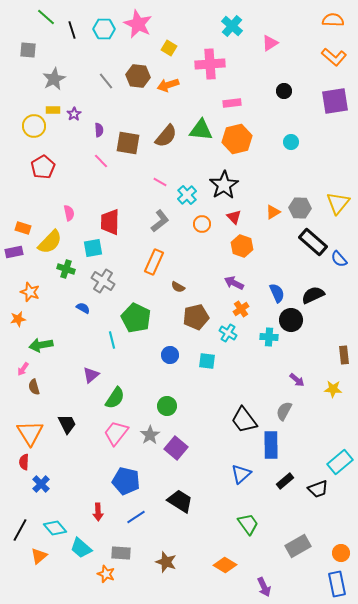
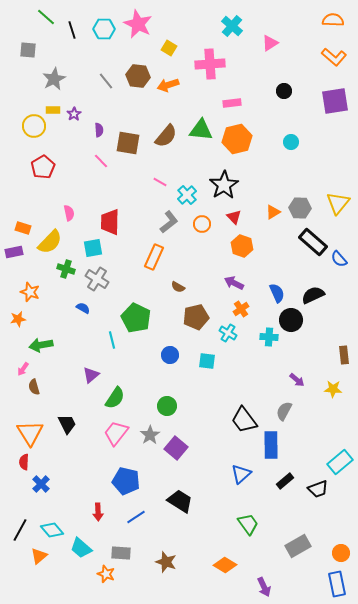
gray L-shape at (160, 221): moved 9 px right, 1 px down
orange rectangle at (154, 262): moved 5 px up
gray cross at (103, 281): moved 6 px left, 2 px up
cyan diamond at (55, 528): moved 3 px left, 2 px down
